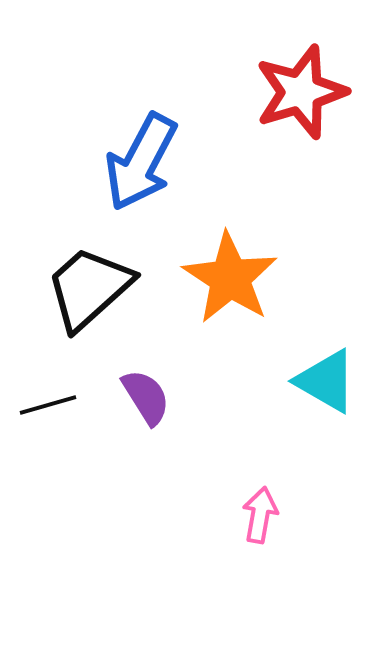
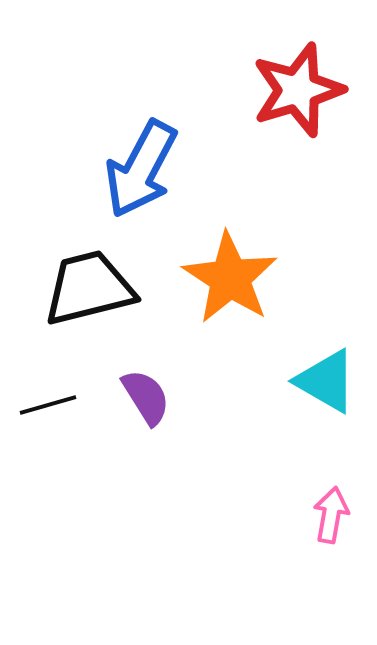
red star: moved 3 px left, 2 px up
blue arrow: moved 7 px down
black trapezoid: rotated 28 degrees clockwise
pink arrow: moved 71 px right
